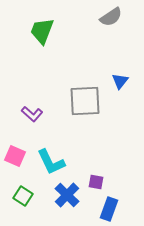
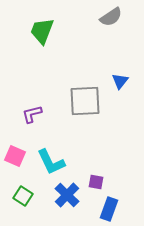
purple L-shape: rotated 125 degrees clockwise
